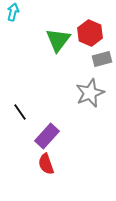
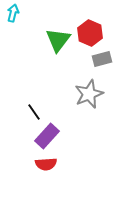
cyan arrow: moved 1 px down
gray star: moved 1 px left, 1 px down
black line: moved 14 px right
red semicircle: rotated 75 degrees counterclockwise
